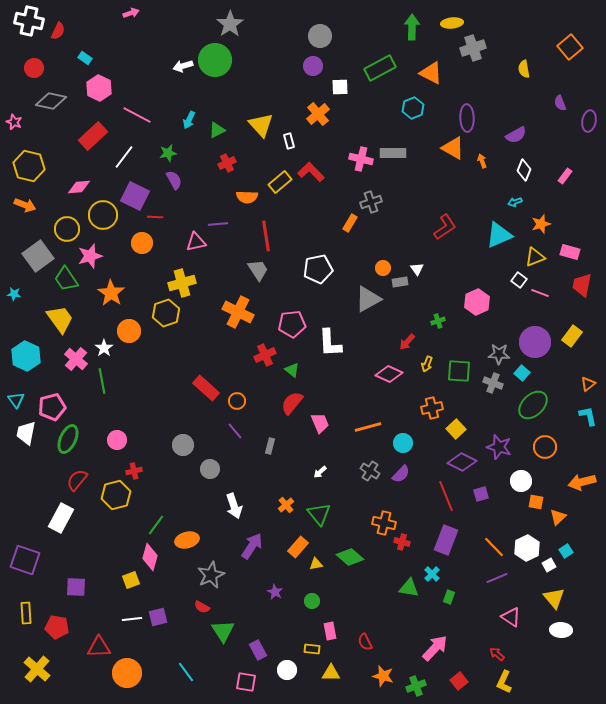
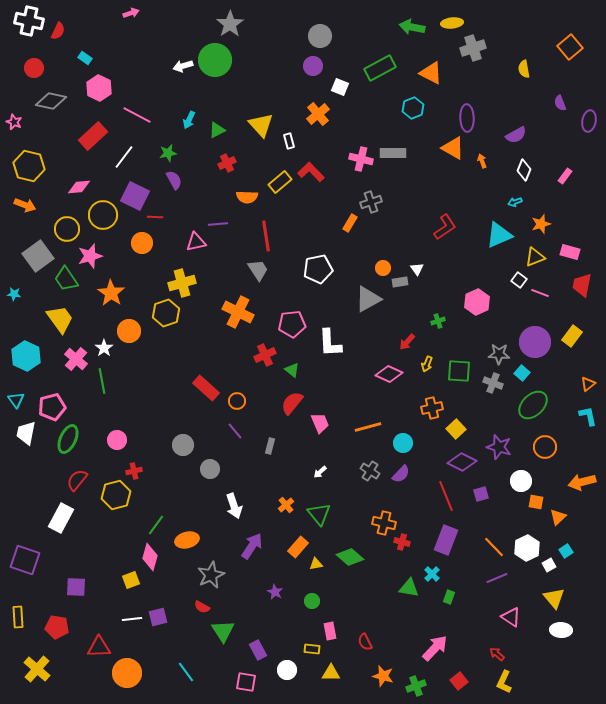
green arrow at (412, 27): rotated 80 degrees counterclockwise
white square at (340, 87): rotated 24 degrees clockwise
yellow rectangle at (26, 613): moved 8 px left, 4 px down
